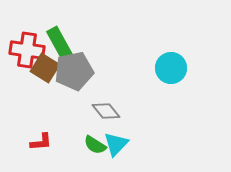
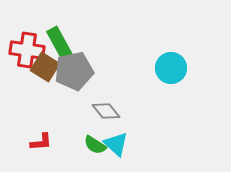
brown square: moved 1 px up
cyan triangle: rotated 32 degrees counterclockwise
